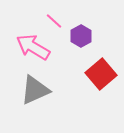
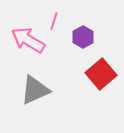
pink line: rotated 66 degrees clockwise
purple hexagon: moved 2 px right, 1 px down
pink arrow: moved 5 px left, 7 px up
